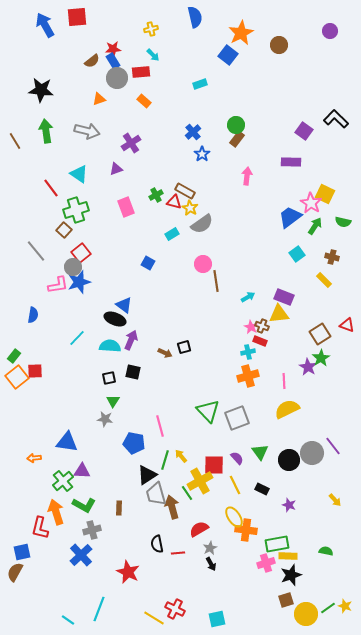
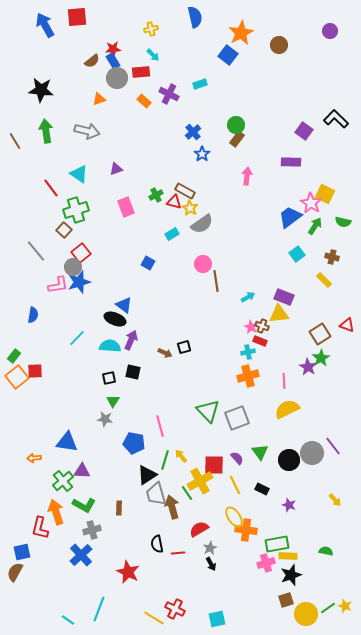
purple cross at (131, 143): moved 38 px right, 49 px up; rotated 30 degrees counterclockwise
